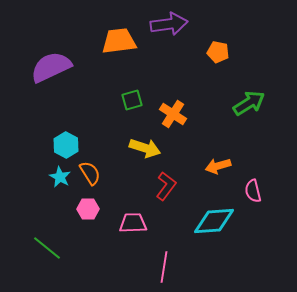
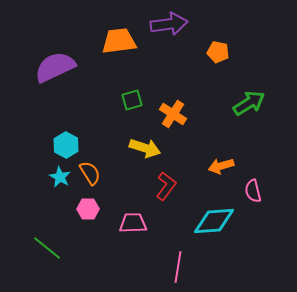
purple semicircle: moved 4 px right
orange arrow: moved 3 px right
pink line: moved 14 px right
